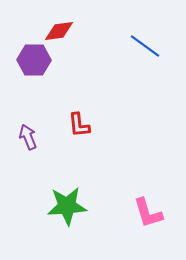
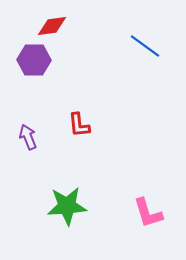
red diamond: moved 7 px left, 5 px up
